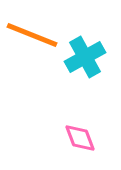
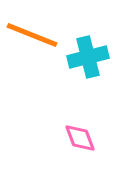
cyan cross: moved 3 px right; rotated 15 degrees clockwise
